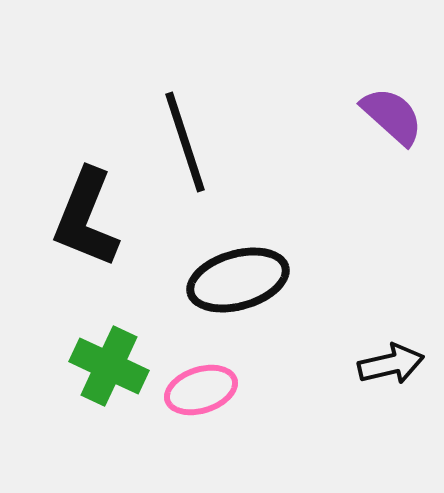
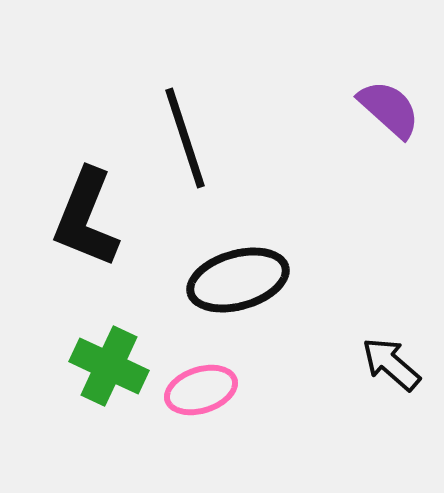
purple semicircle: moved 3 px left, 7 px up
black line: moved 4 px up
black arrow: rotated 126 degrees counterclockwise
